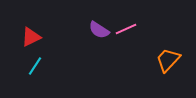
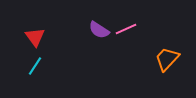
red triangle: moved 4 px right; rotated 40 degrees counterclockwise
orange trapezoid: moved 1 px left, 1 px up
